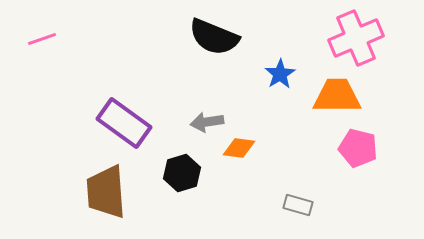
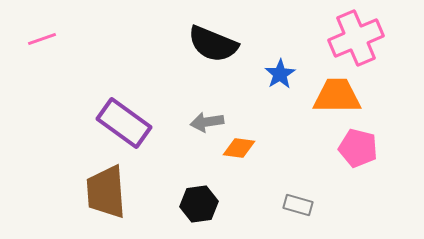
black semicircle: moved 1 px left, 7 px down
black hexagon: moved 17 px right, 31 px down; rotated 9 degrees clockwise
